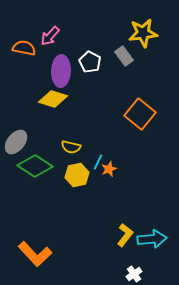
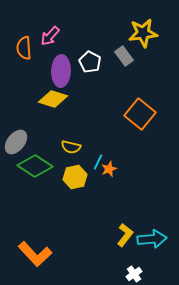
orange semicircle: rotated 105 degrees counterclockwise
yellow hexagon: moved 2 px left, 2 px down
